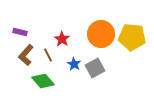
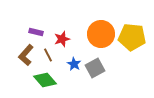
purple rectangle: moved 16 px right
red star: rotated 21 degrees clockwise
green diamond: moved 2 px right, 1 px up
